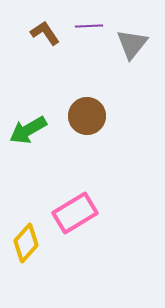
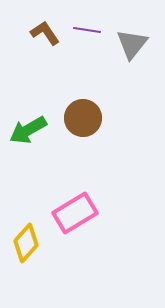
purple line: moved 2 px left, 4 px down; rotated 12 degrees clockwise
brown circle: moved 4 px left, 2 px down
